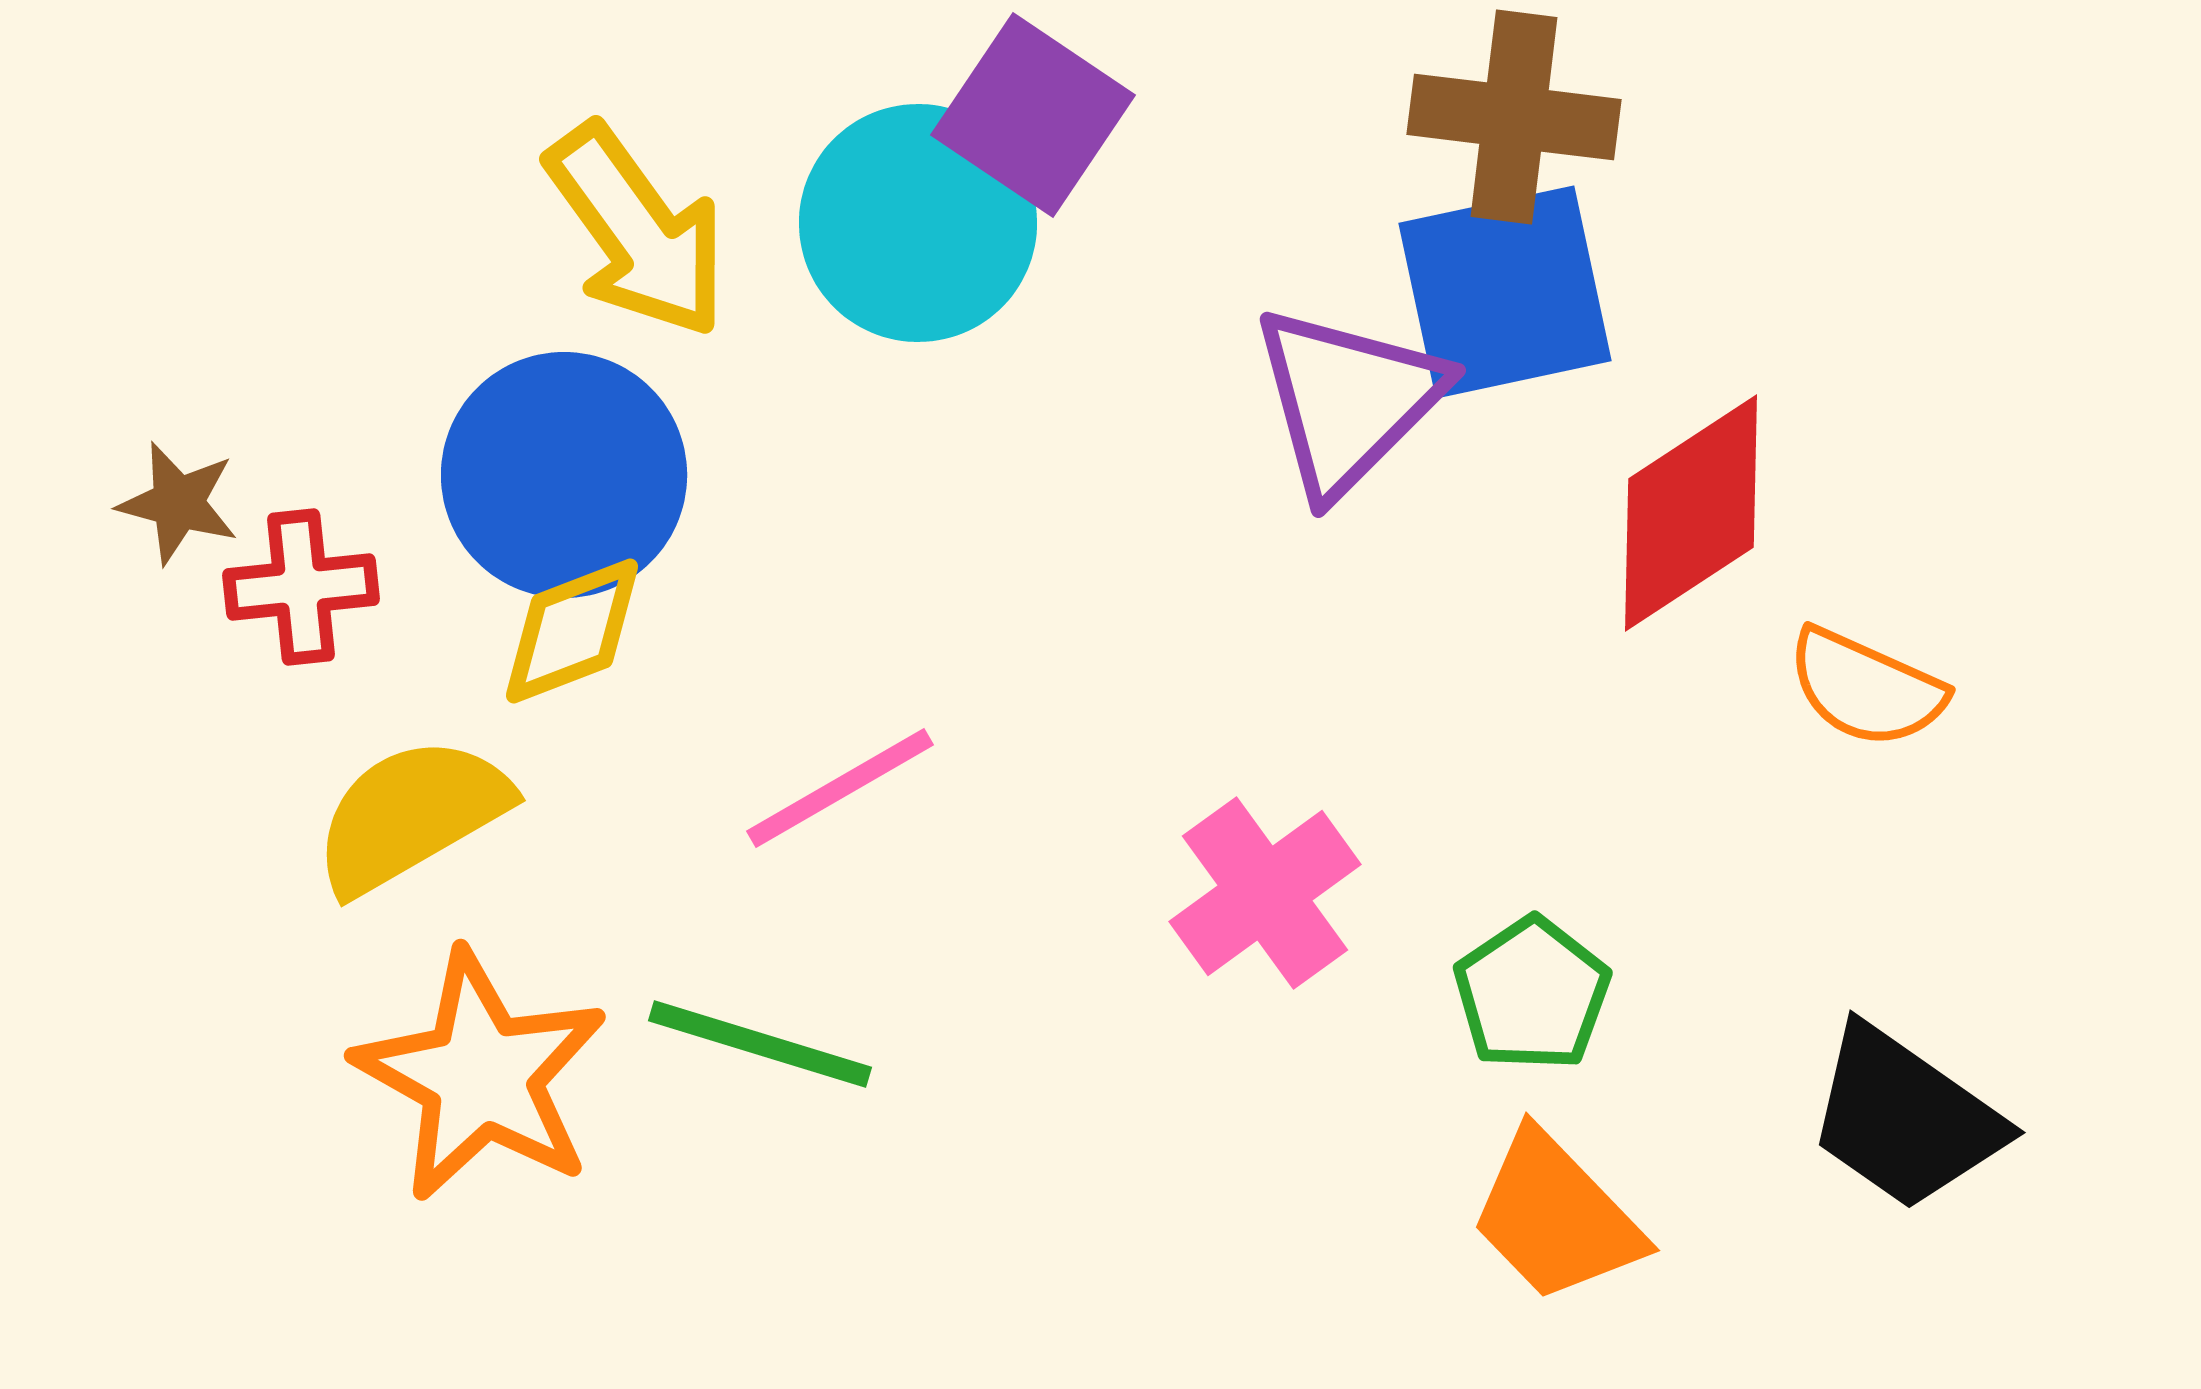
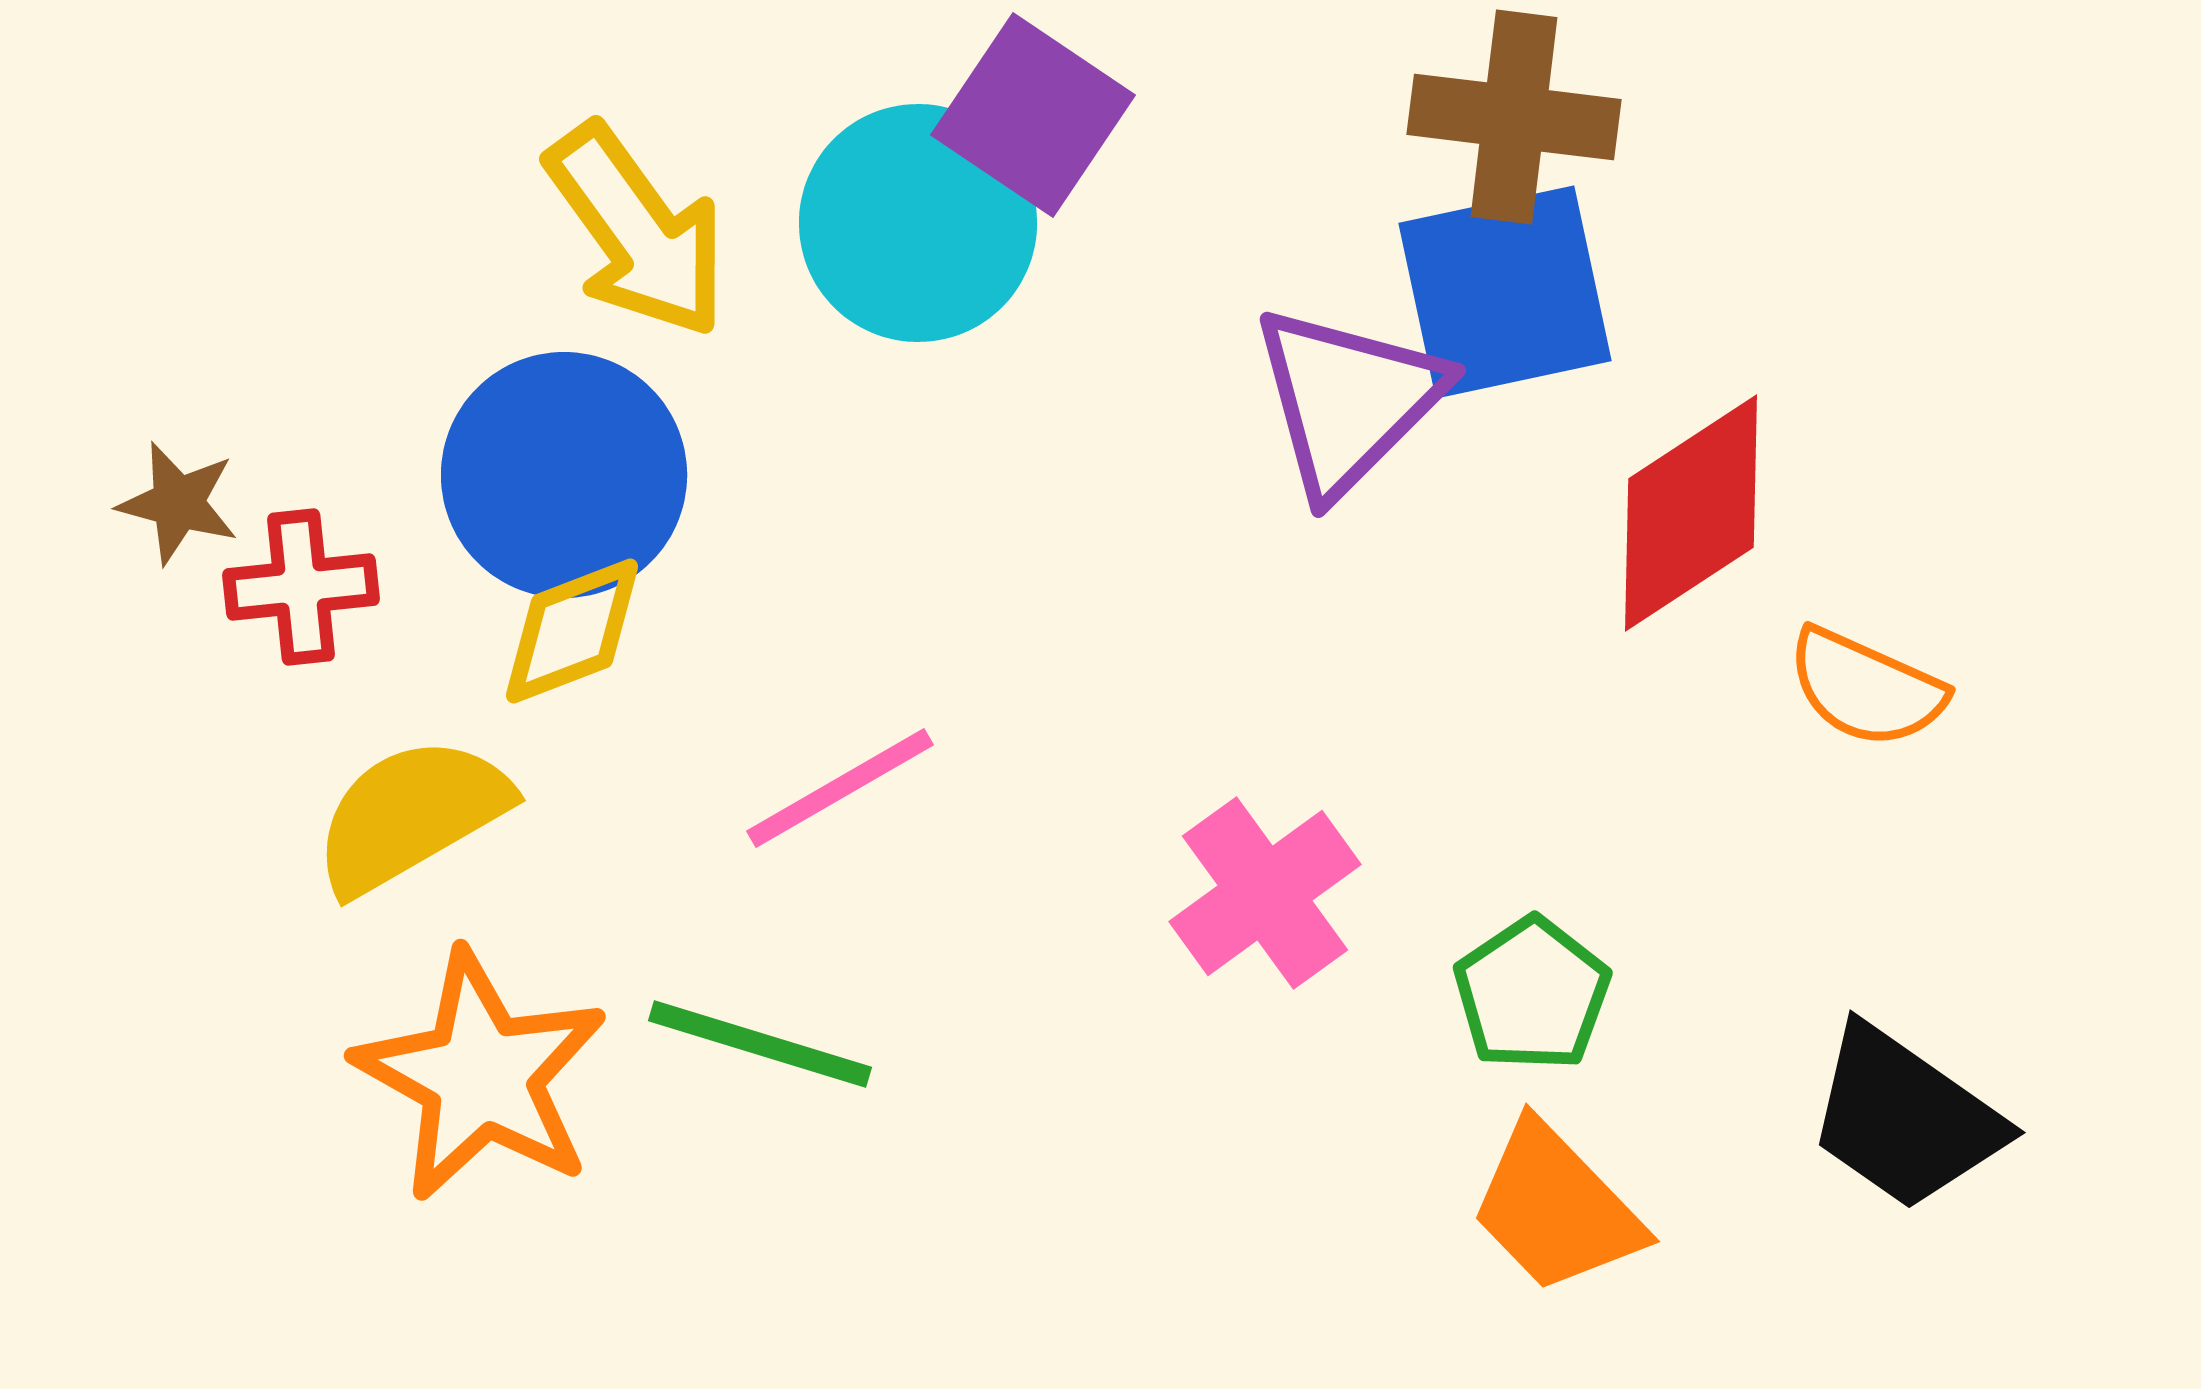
orange trapezoid: moved 9 px up
